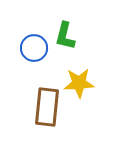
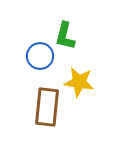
blue circle: moved 6 px right, 8 px down
yellow star: moved 1 px up; rotated 12 degrees clockwise
